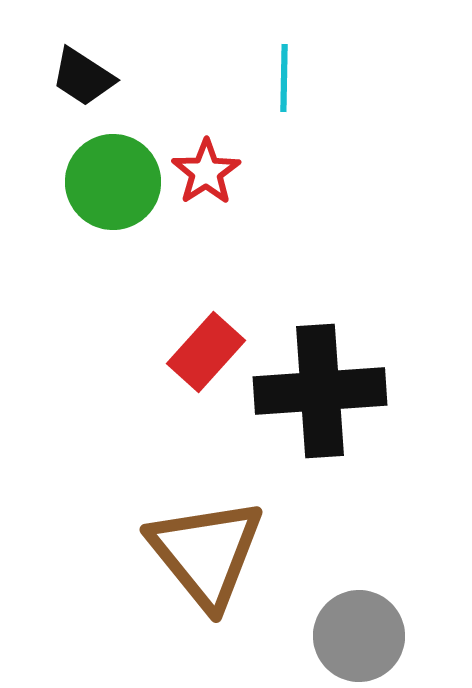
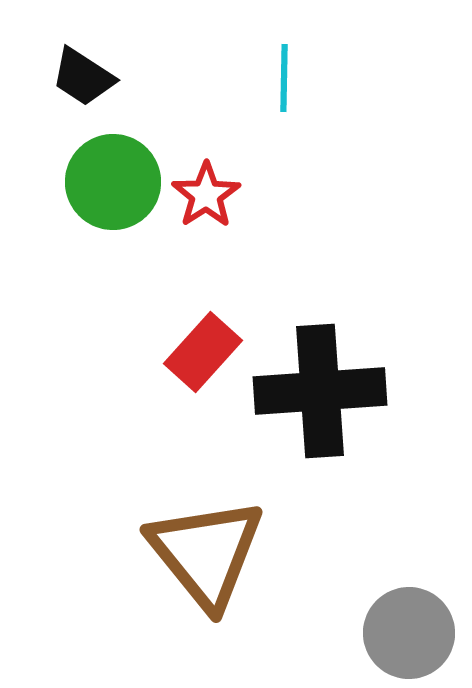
red star: moved 23 px down
red rectangle: moved 3 px left
gray circle: moved 50 px right, 3 px up
